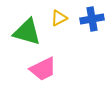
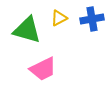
green triangle: moved 2 px up
